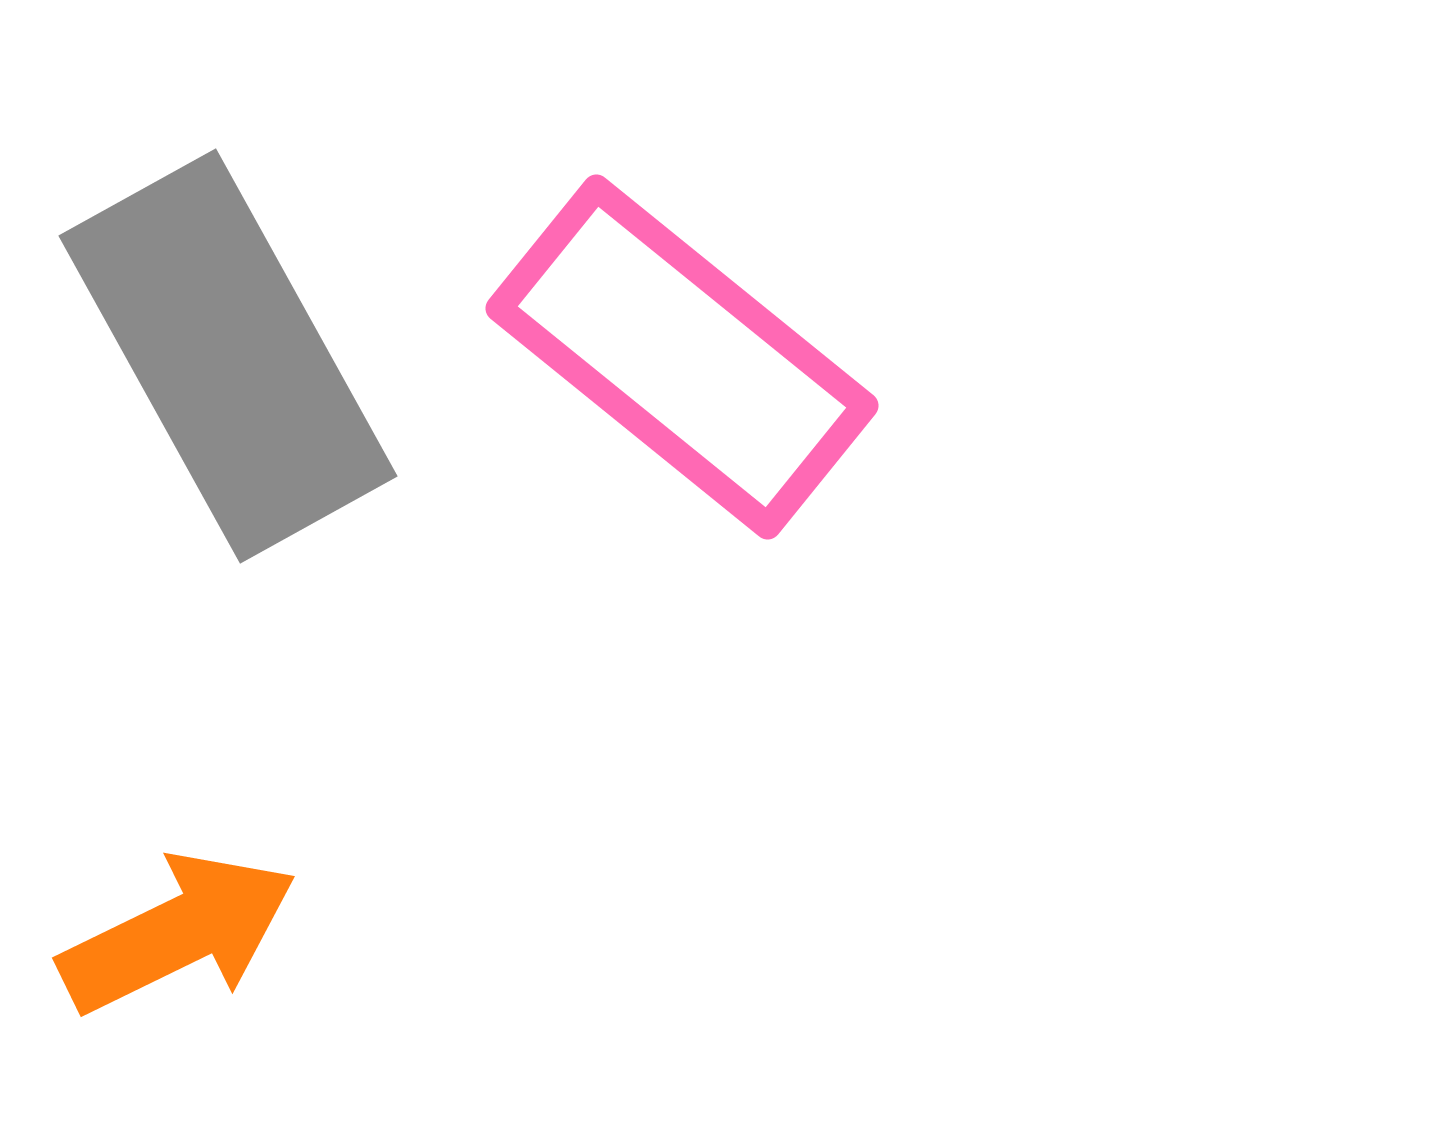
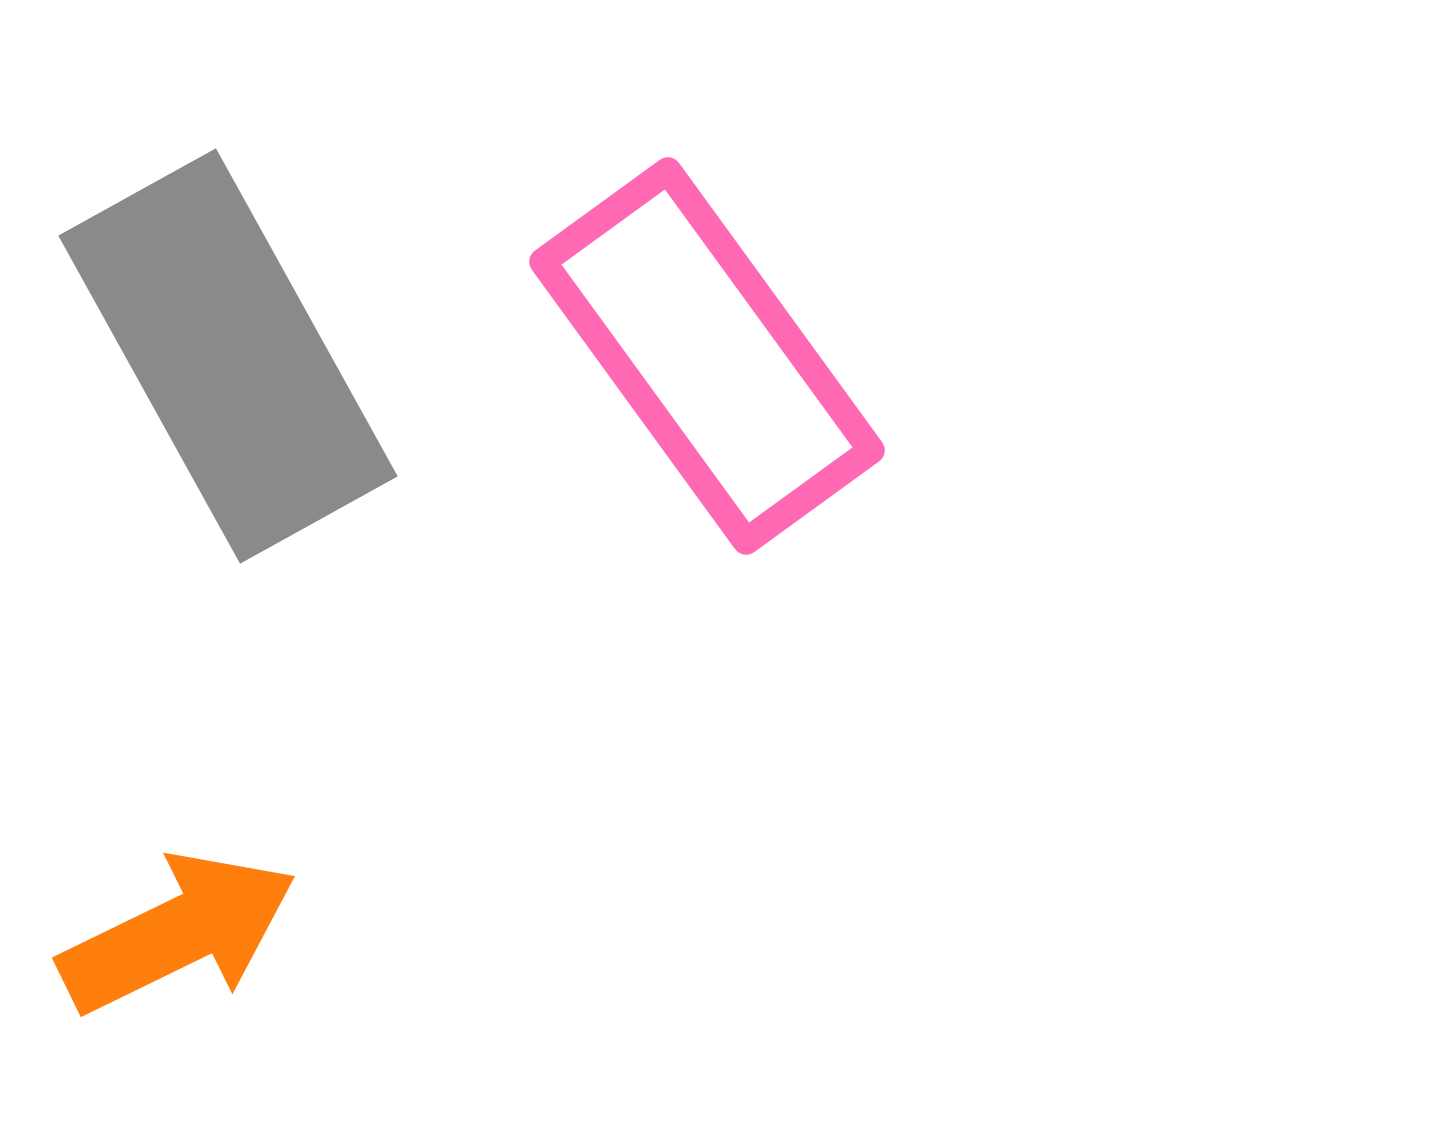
pink rectangle: moved 25 px right, 1 px up; rotated 15 degrees clockwise
